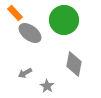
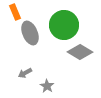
orange rectangle: moved 1 px up; rotated 21 degrees clockwise
green circle: moved 5 px down
gray ellipse: rotated 30 degrees clockwise
gray diamond: moved 6 px right, 12 px up; rotated 70 degrees counterclockwise
